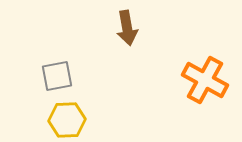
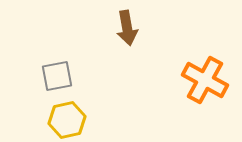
yellow hexagon: rotated 9 degrees counterclockwise
